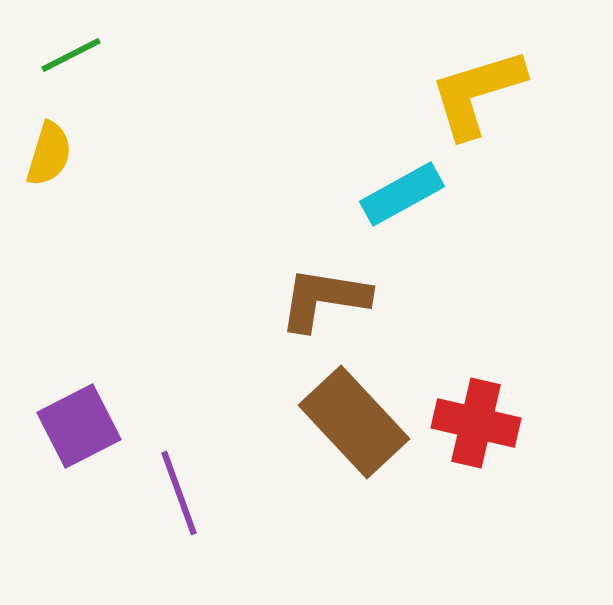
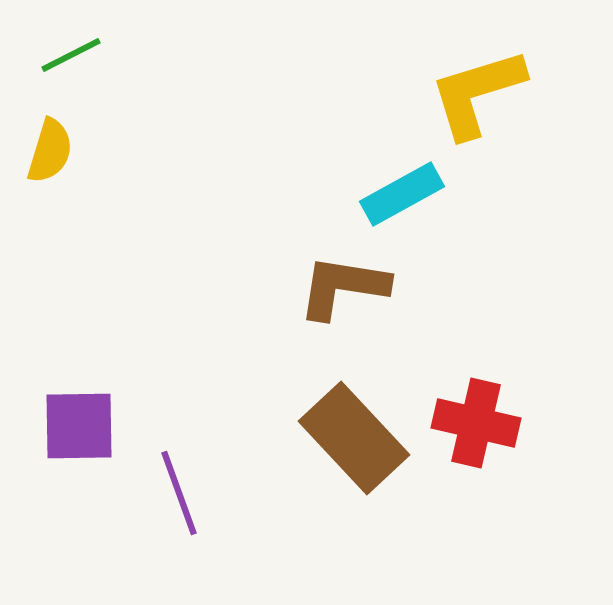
yellow semicircle: moved 1 px right, 3 px up
brown L-shape: moved 19 px right, 12 px up
brown rectangle: moved 16 px down
purple square: rotated 26 degrees clockwise
